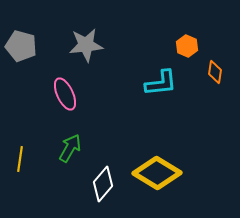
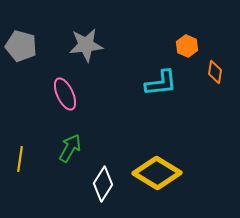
white diamond: rotated 8 degrees counterclockwise
